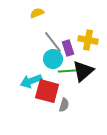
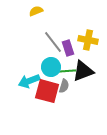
yellow semicircle: moved 1 px left, 2 px up
cyan circle: moved 2 px left, 8 px down
black triangle: rotated 20 degrees clockwise
cyan arrow: moved 2 px left
gray semicircle: moved 19 px up
